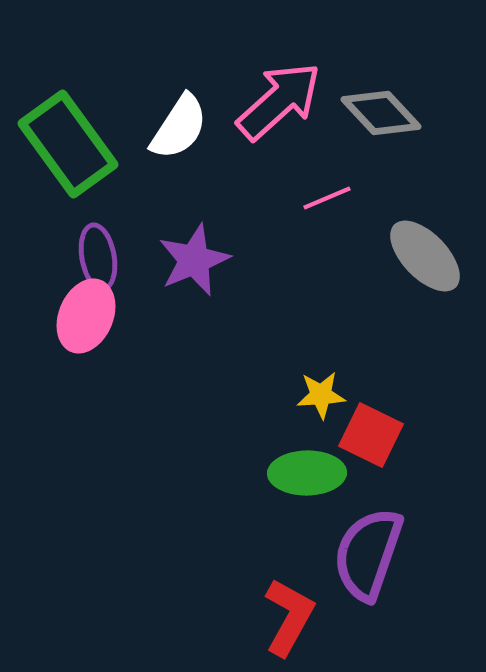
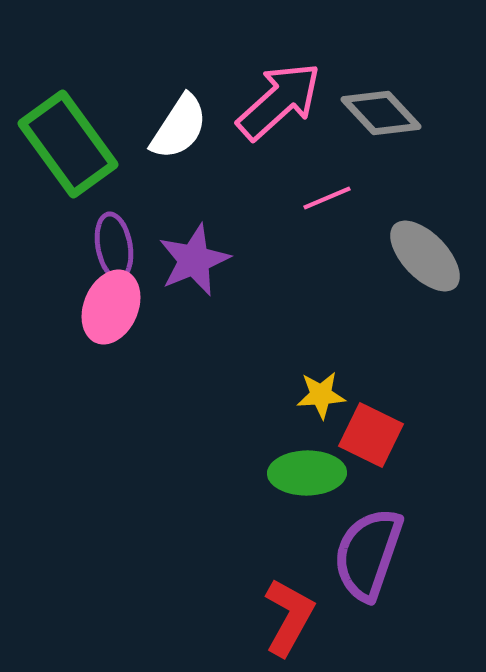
purple ellipse: moved 16 px right, 11 px up
pink ellipse: moved 25 px right, 9 px up
